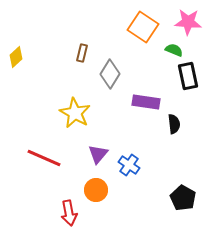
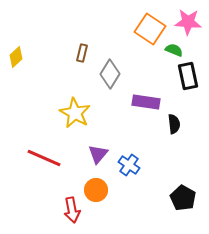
orange square: moved 7 px right, 2 px down
red arrow: moved 3 px right, 3 px up
